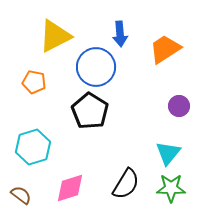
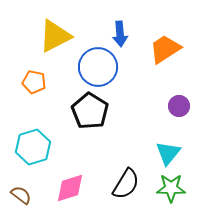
blue circle: moved 2 px right
